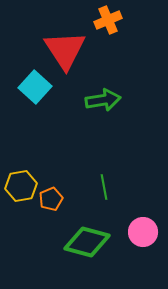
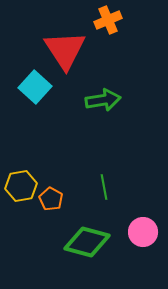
orange pentagon: rotated 20 degrees counterclockwise
